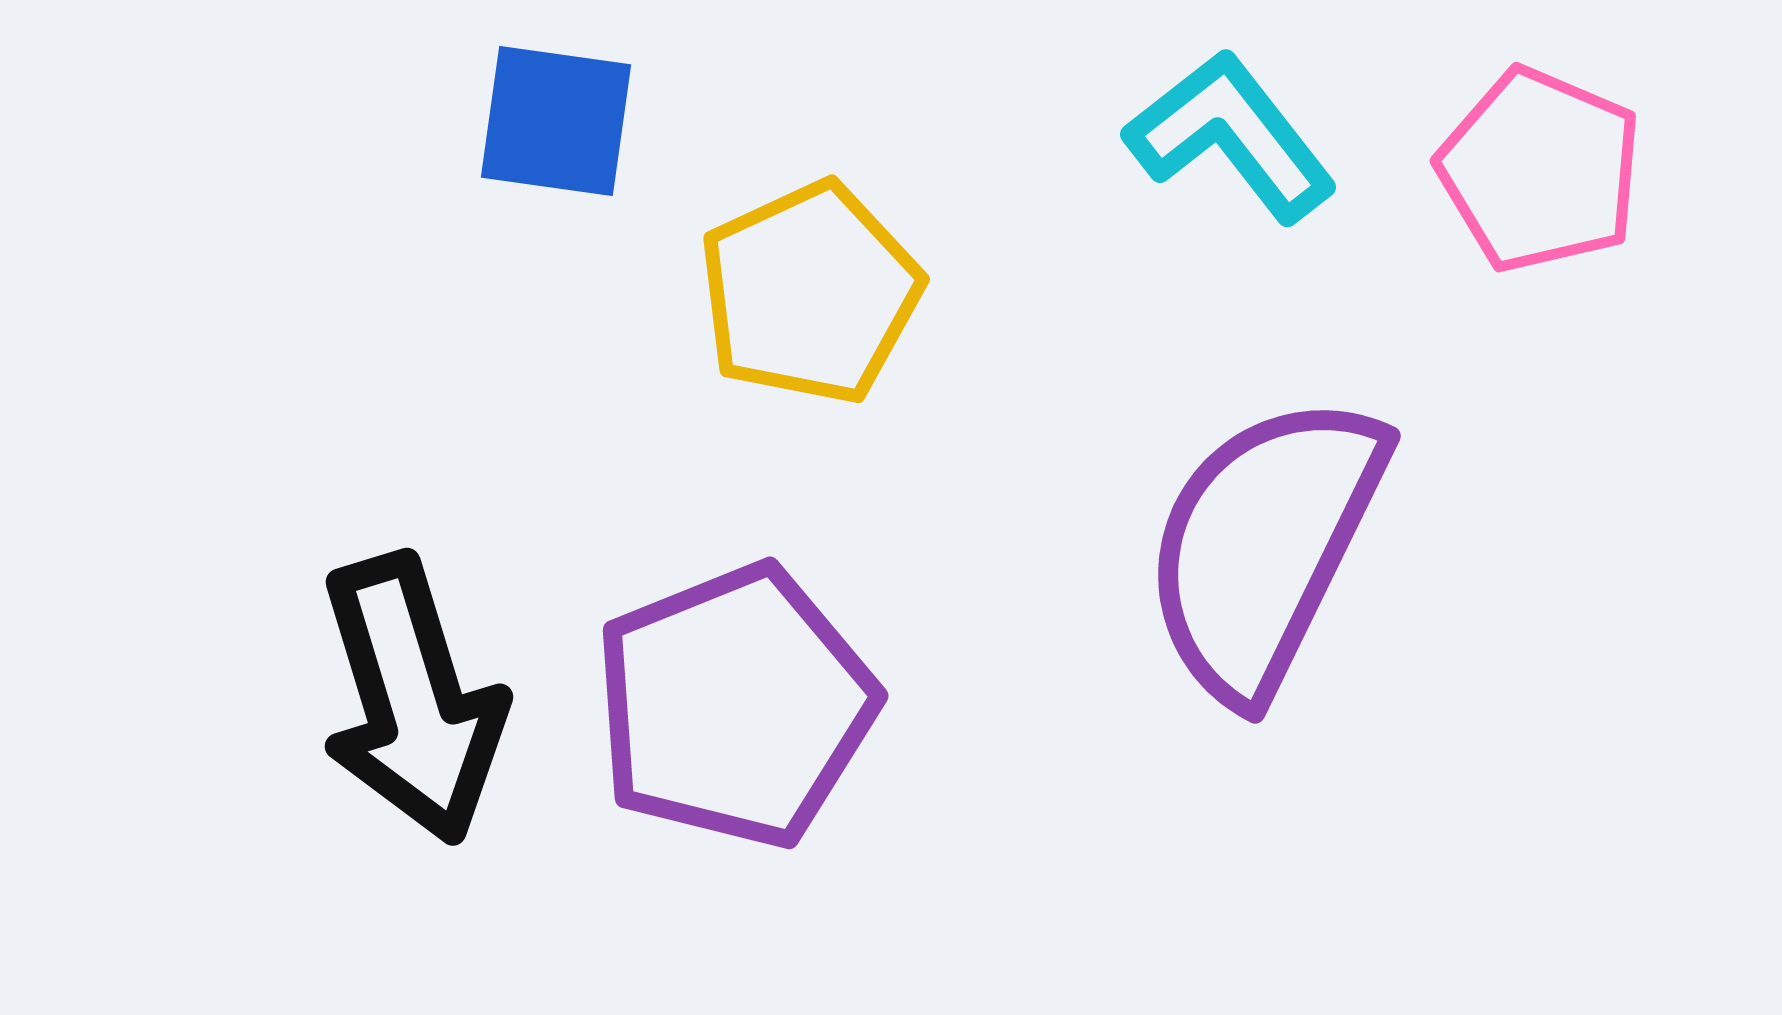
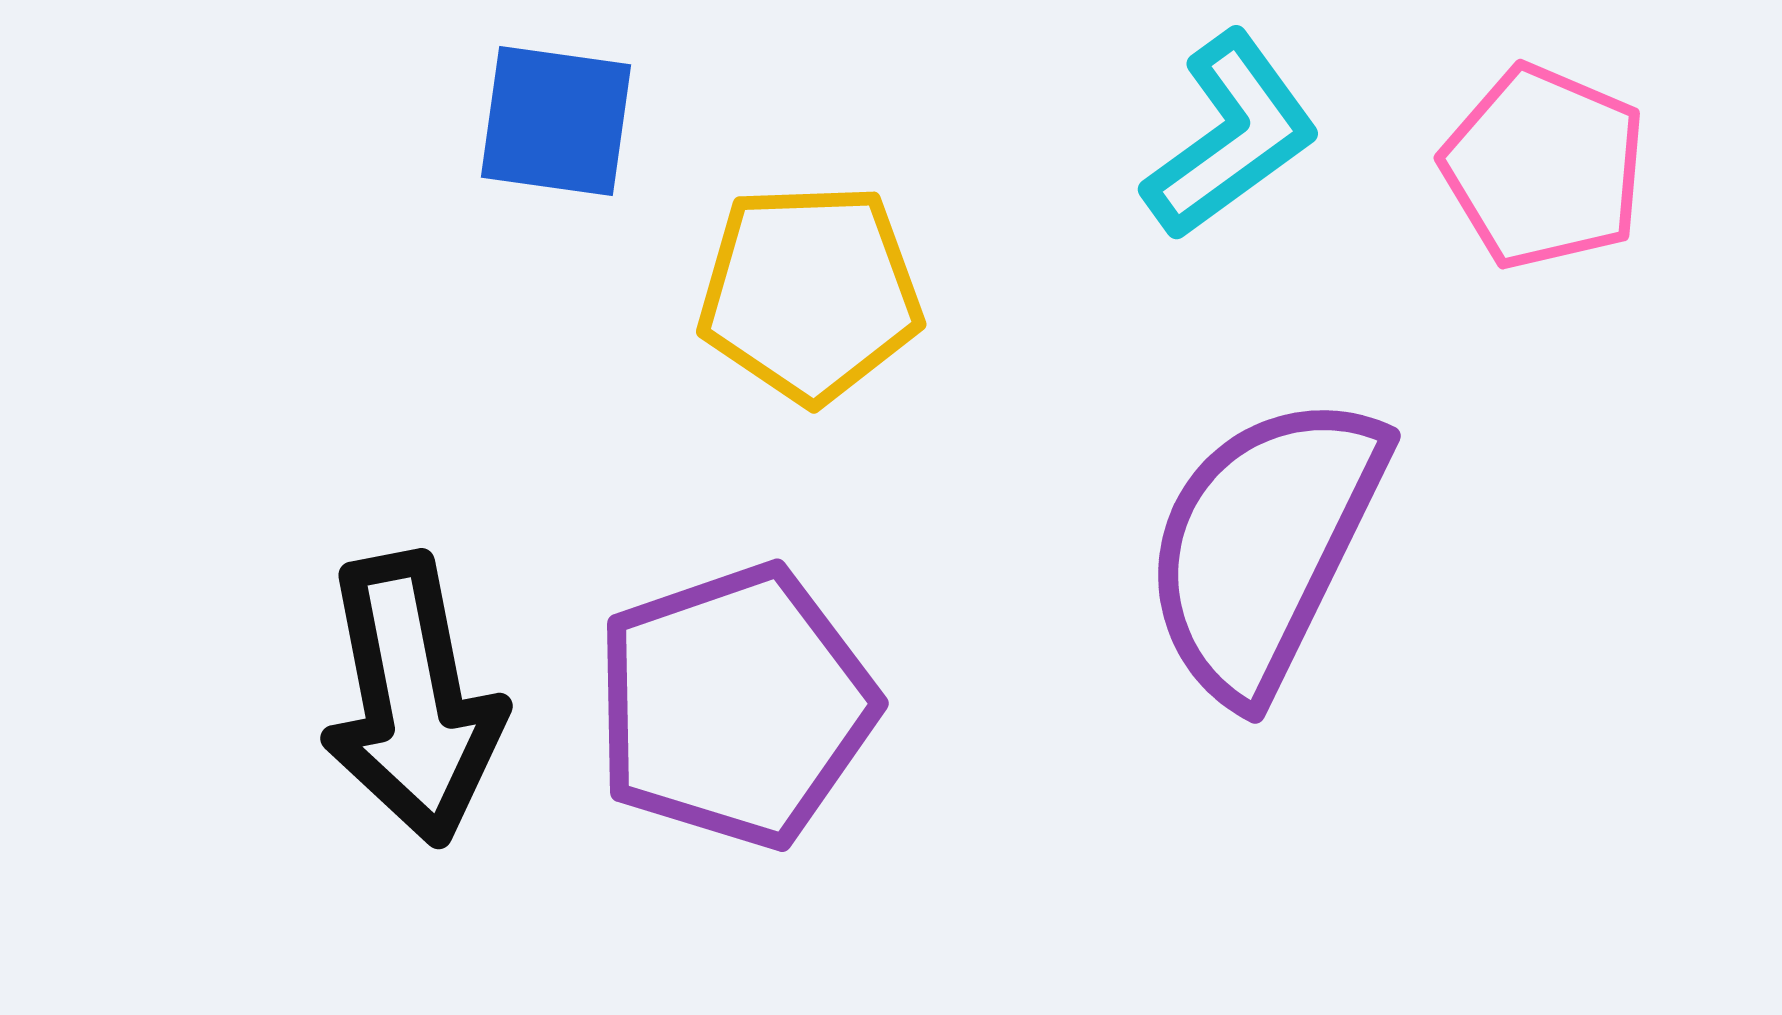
cyan L-shape: rotated 92 degrees clockwise
pink pentagon: moved 4 px right, 3 px up
yellow pentagon: rotated 23 degrees clockwise
black arrow: rotated 6 degrees clockwise
purple pentagon: rotated 3 degrees clockwise
